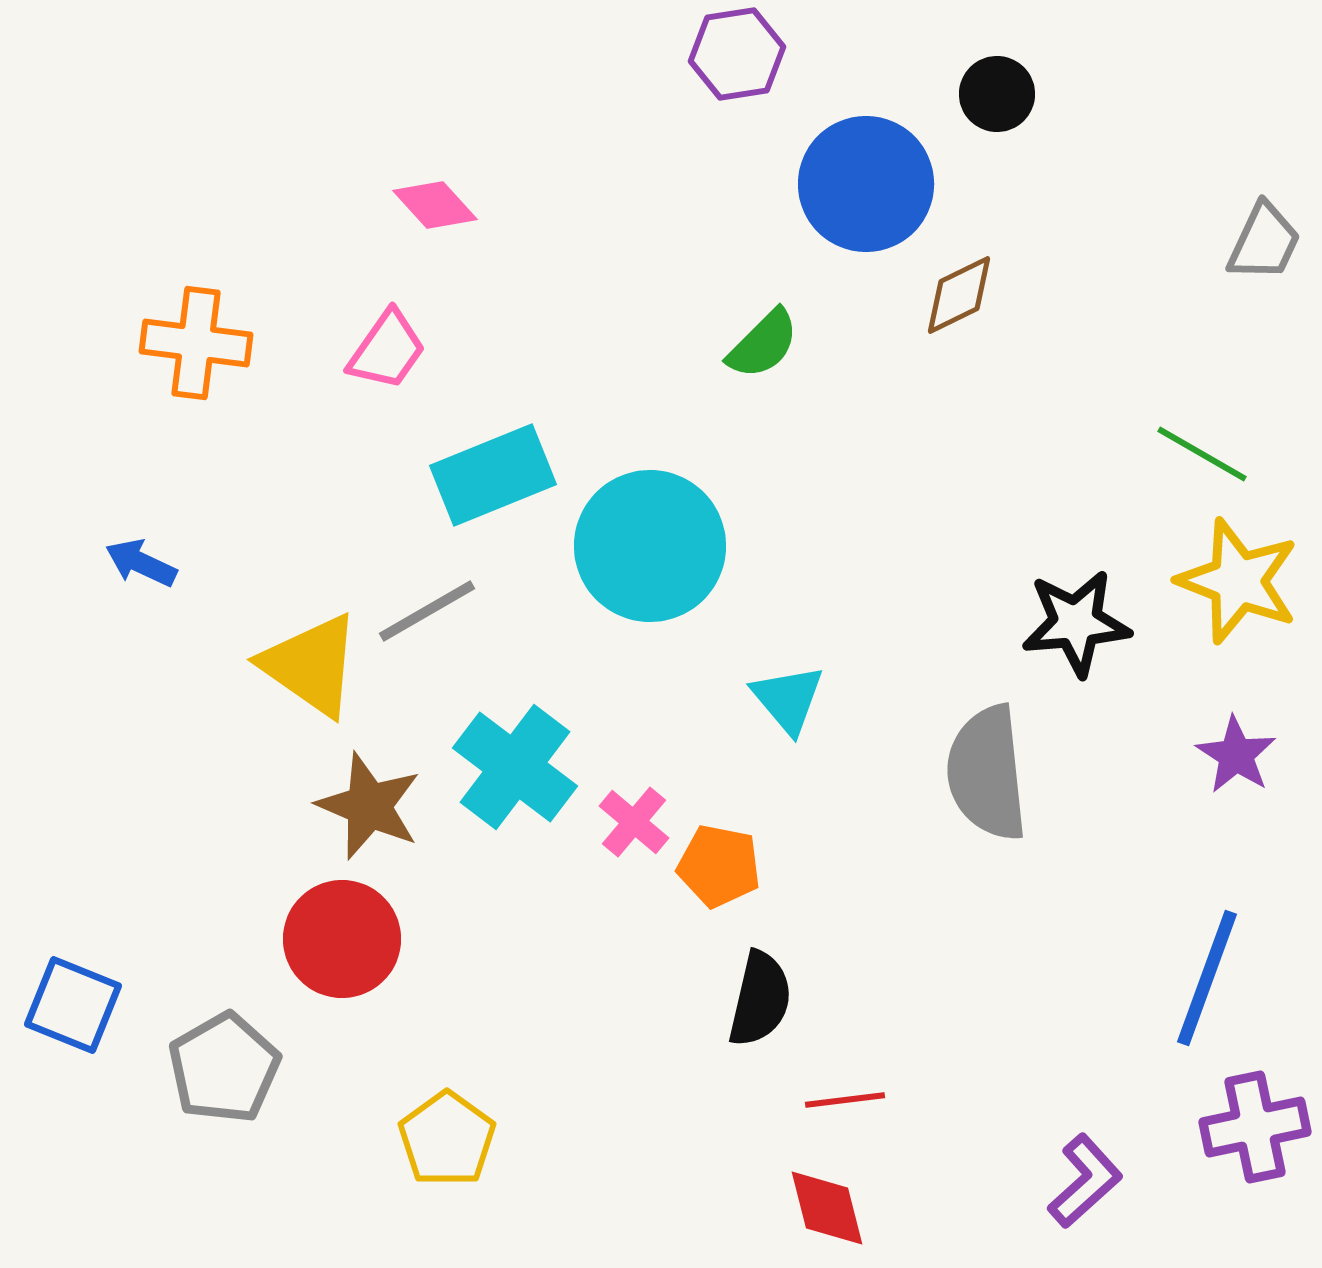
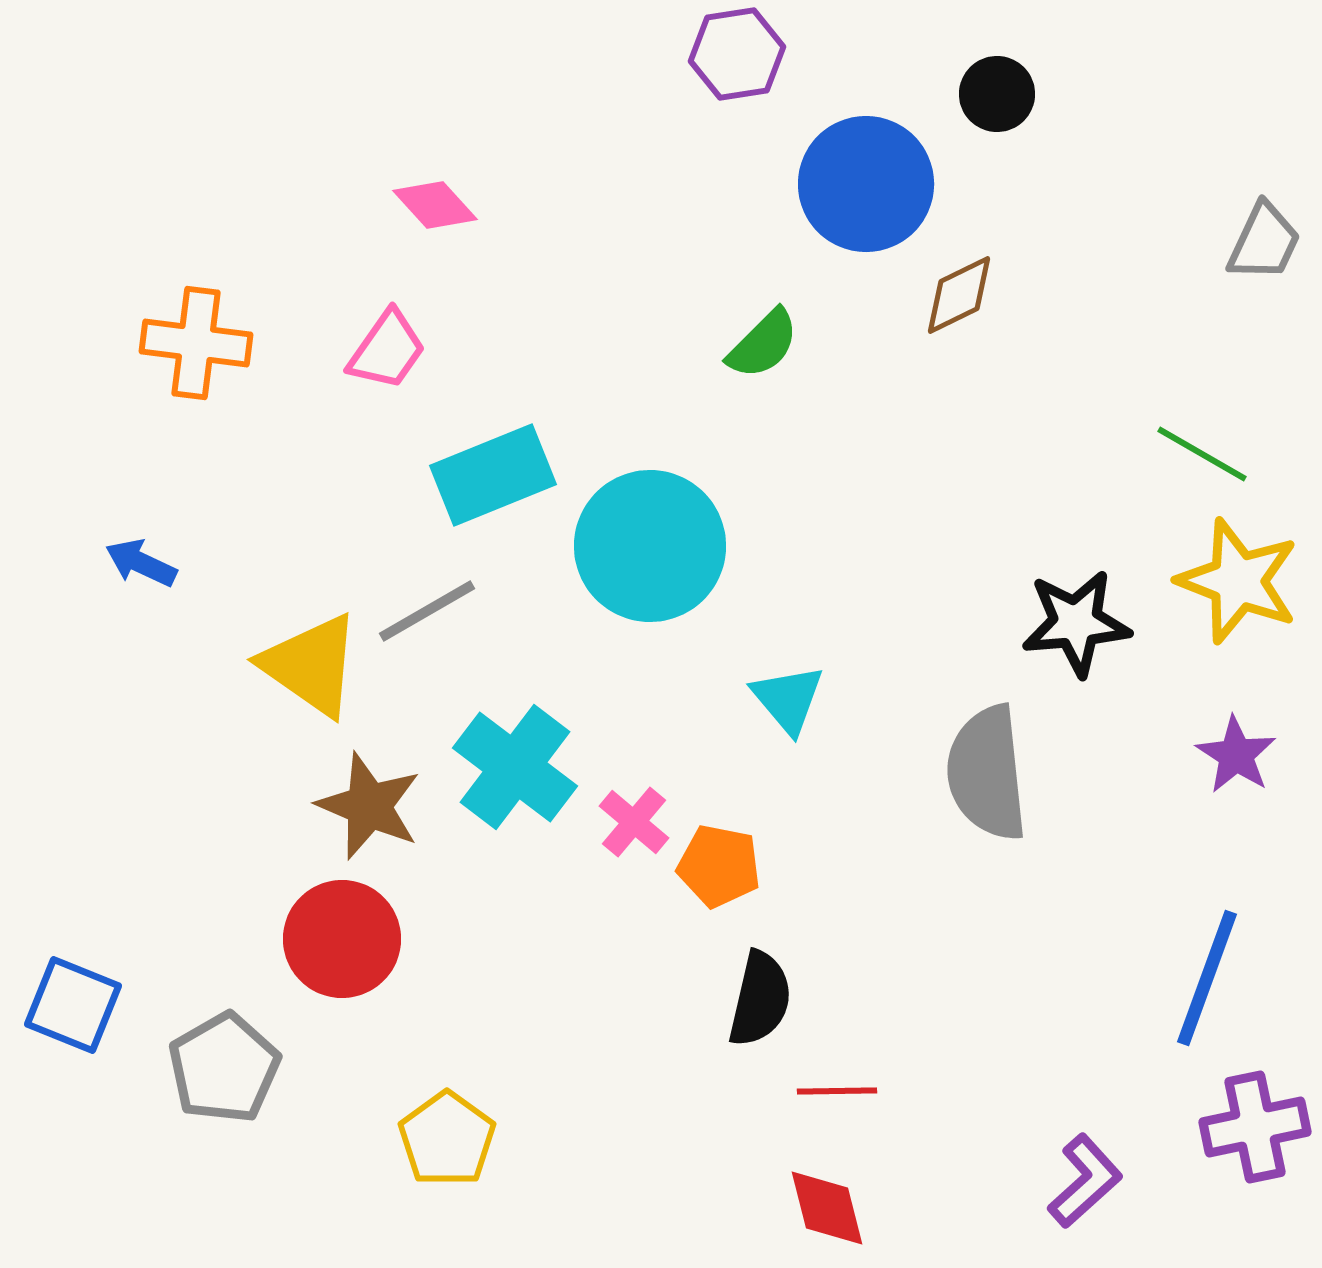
red line: moved 8 px left, 9 px up; rotated 6 degrees clockwise
